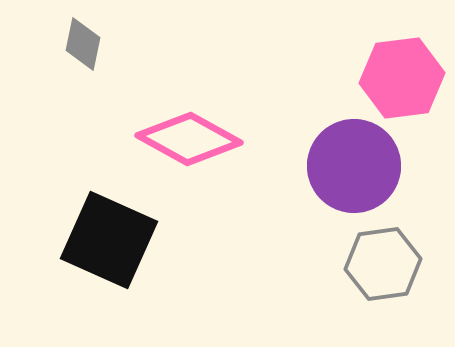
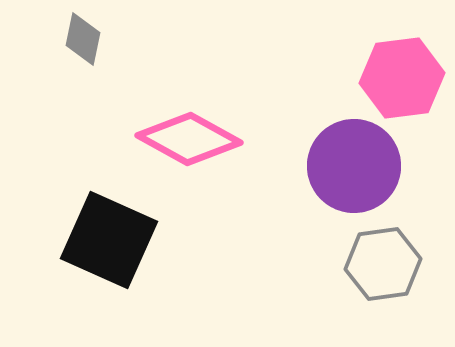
gray diamond: moved 5 px up
